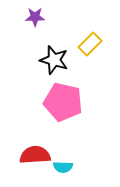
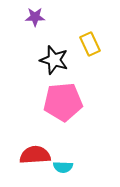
yellow rectangle: rotated 70 degrees counterclockwise
pink pentagon: rotated 18 degrees counterclockwise
